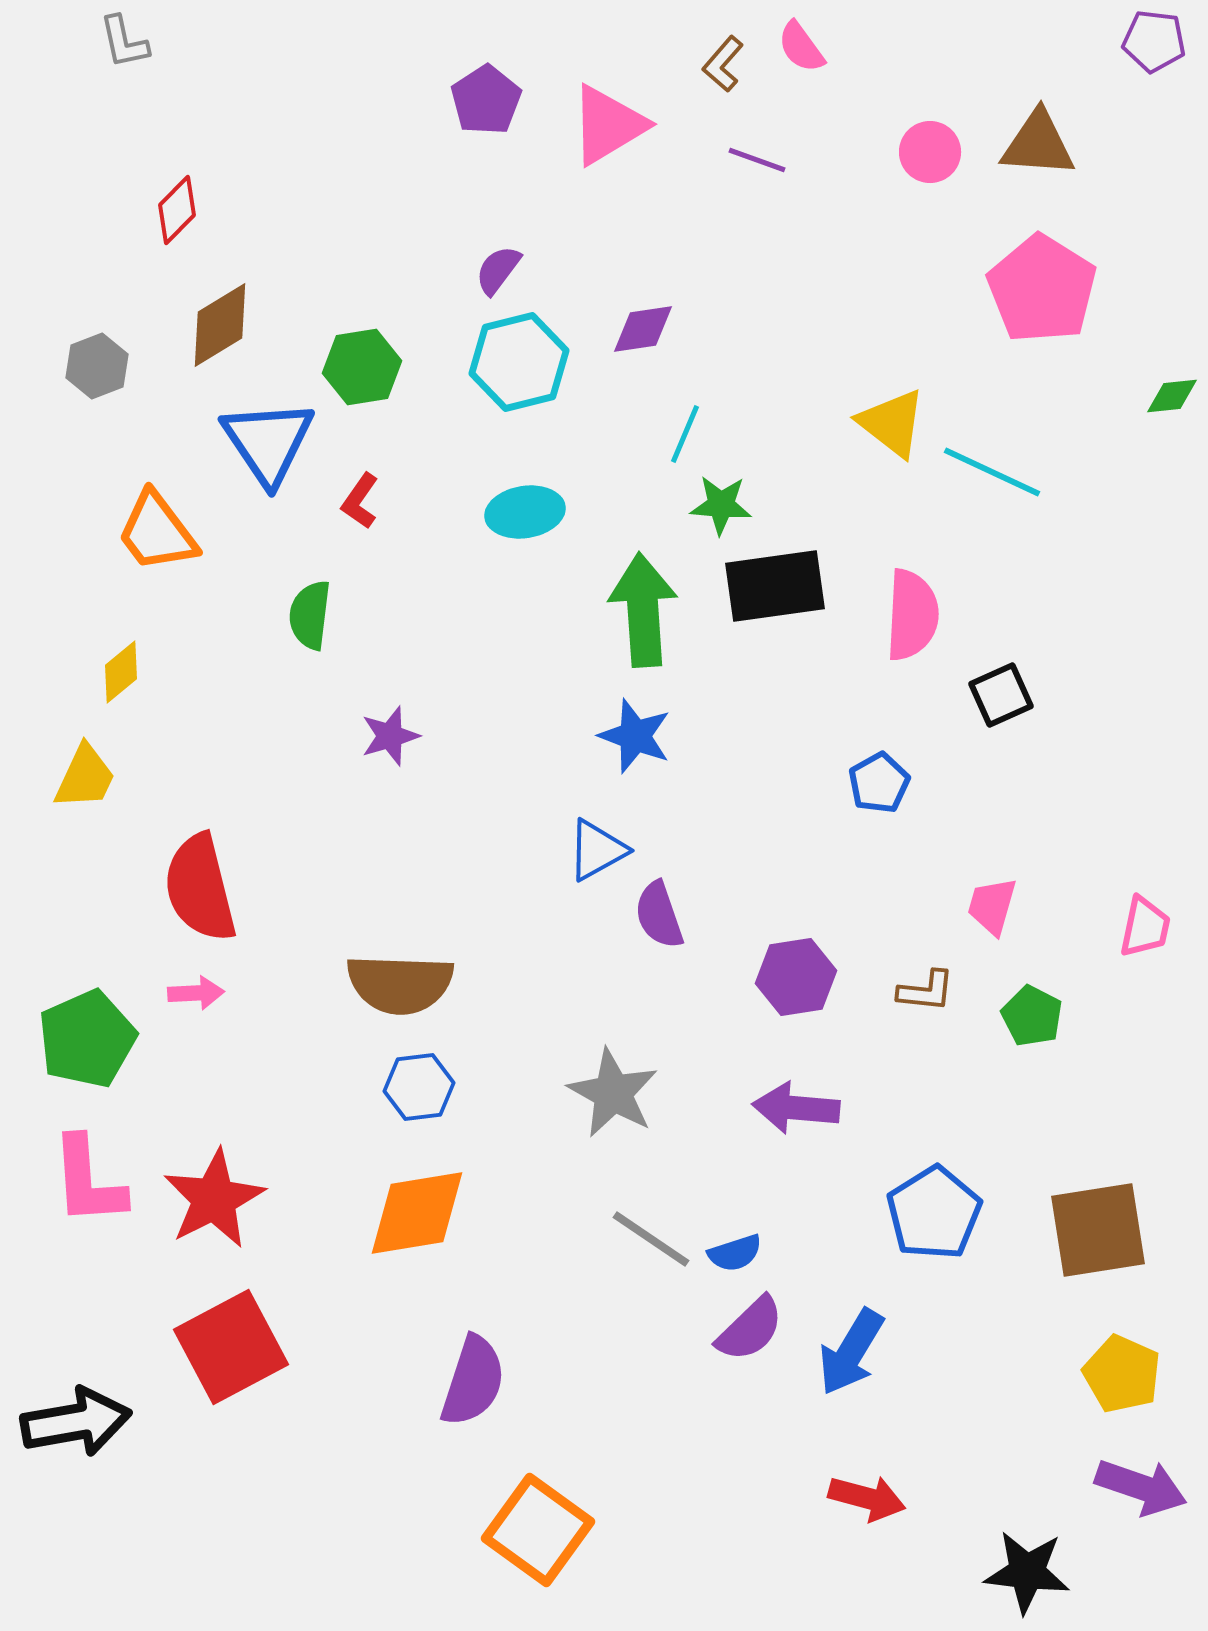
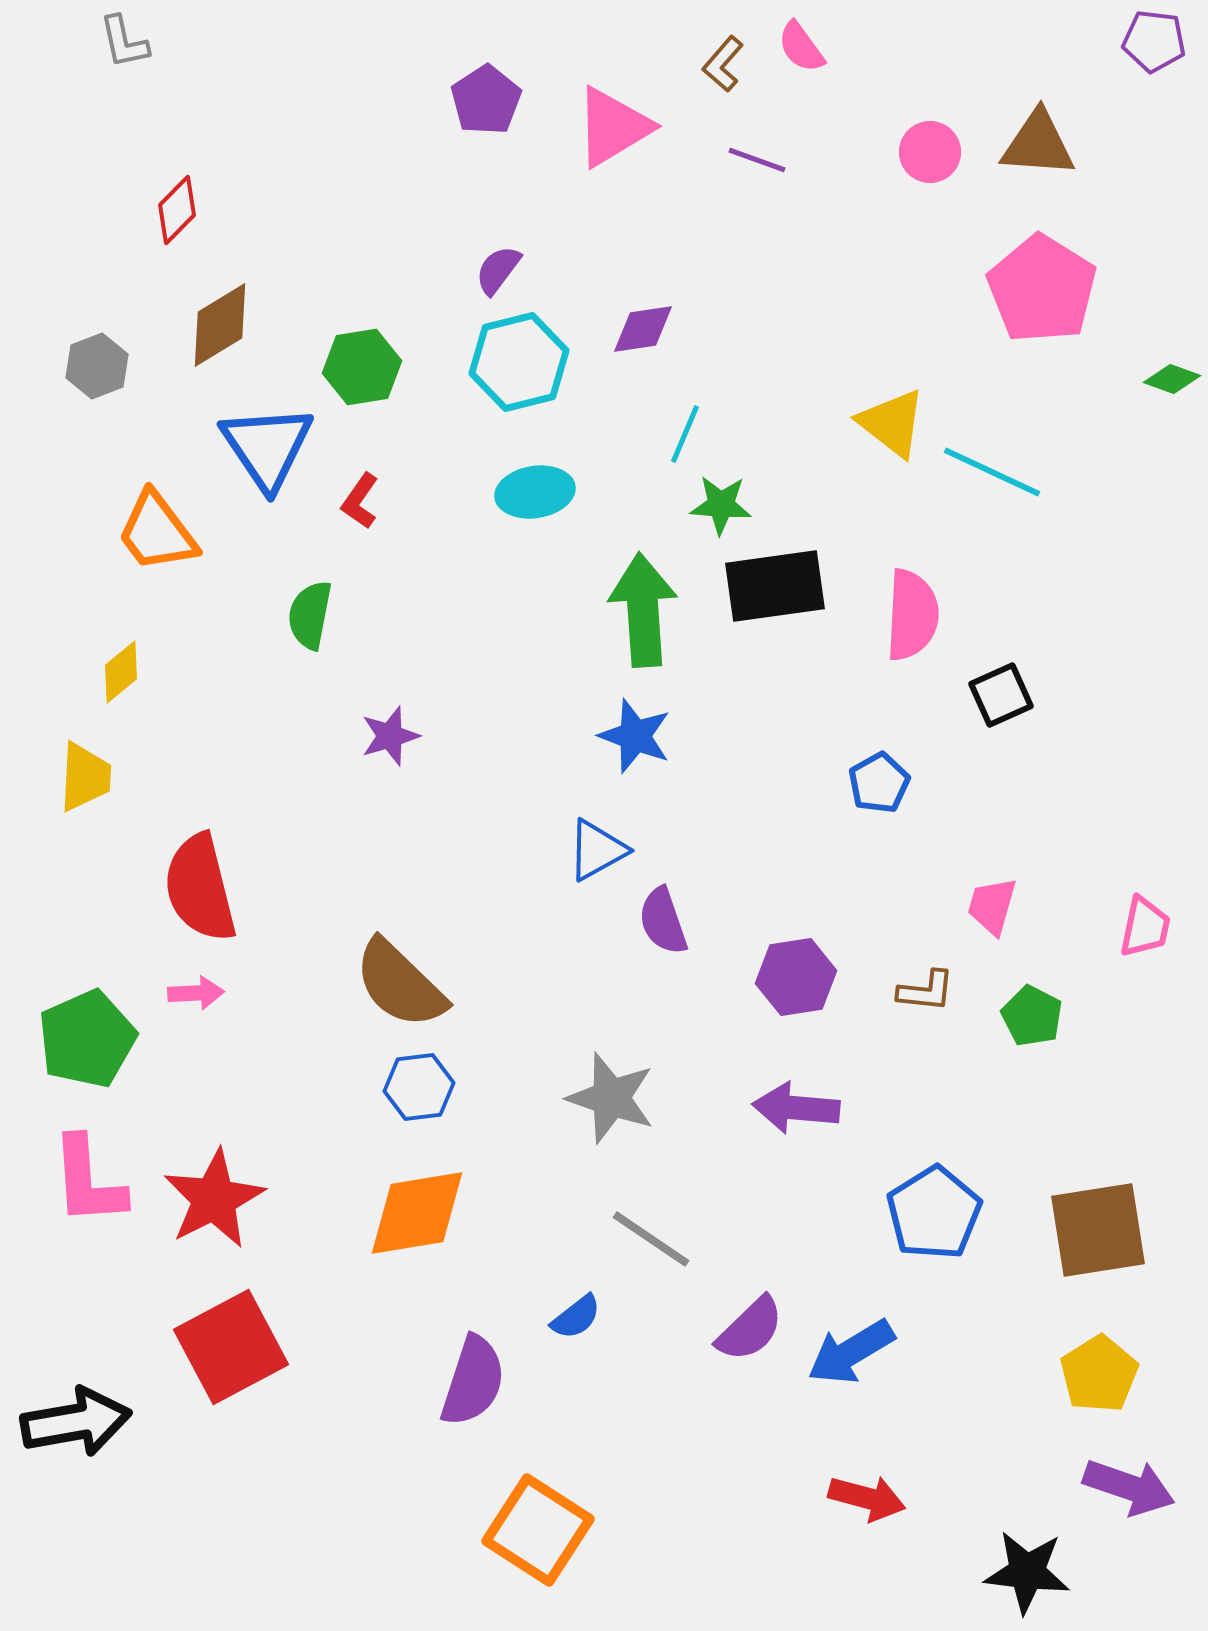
pink triangle at (608, 125): moved 5 px right, 2 px down
green diamond at (1172, 396): moved 17 px up; rotated 26 degrees clockwise
blue triangle at (268, 442): moved 1 px left, 5 px down
cyan ellipse at (525, 512): moved 10 px right, 20 px up
green semicircle at (310, 615): rotated 4 degrees clockwise
yellow trapezoid at (85, 777): rotated 22 degrees counterclockwise
purple semicircle at (659, 915): moved 4 px right, 6 px down
brown semicircle at (400, 984): rotated 42 degrees clockwise
gray star at (613, 1093): moved 2 px left, 5 px down; rotated 10 degrees counterclockwise
blue semicircle at (735, 1253): moved 159 px left, 64 px down; rotated 20 degrees counterclockwise
blue arrow at (851, 1352): rotated 28 degrees clockwise
yellow pentagon at (1122, 1374): moved 23 px left; rotated 16 degrees clockwise
purple arrow at (1141, 1487): moved 12 px left
orange square at (538, 1530): rotated 3 degrees counterclockwise
